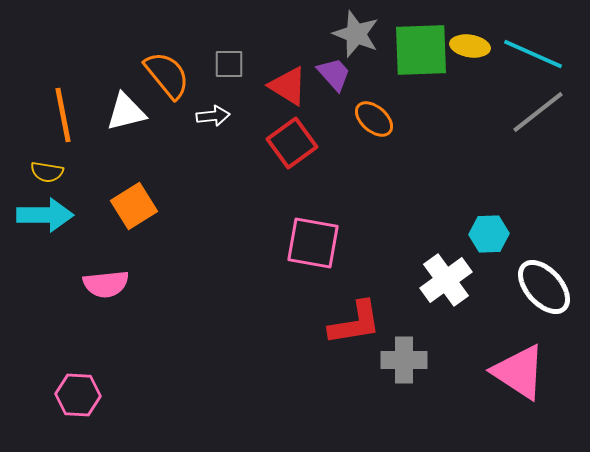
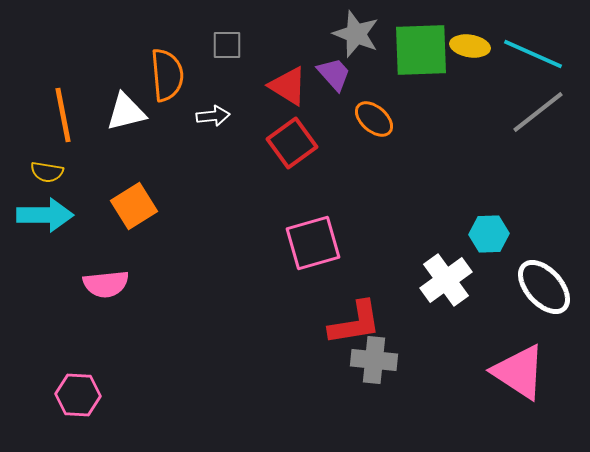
gray square: moved 2 px left, 19 px up
orange semicircle: rotated 34 degrees clockwise
pink square: rotated 26 degrees counterclockwise
gray cross: moved 30 px left; rotated 6 degrees clockwise
